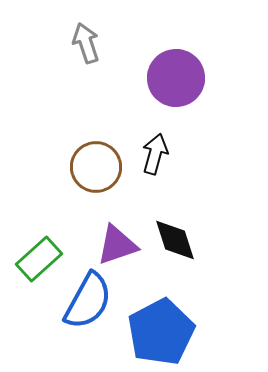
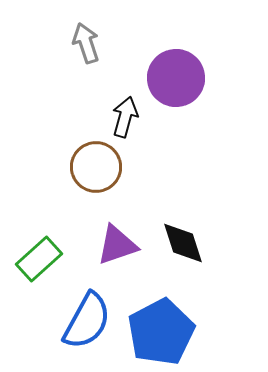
black arrow: moved 30 px left, 37 px up
black diamond: moved 8 px right, 3 px down
blue semicircle: moved 1 px left, 20 px down
